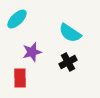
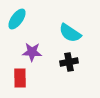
cyan ellipse: rotated 10 degrees counterclockwise
purple star: rotated 18 degrees clockwise
black cross: moved 1 px right; rotated 18 degrees clockwise
